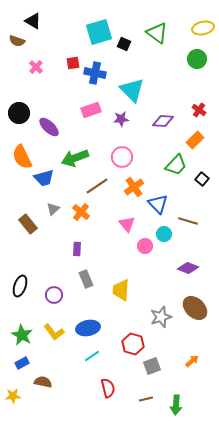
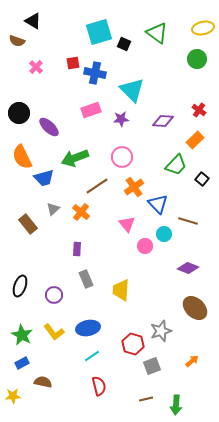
gray star at (161, 317): moved 14 px down
red semicircle at (108, 388): moved 9 px left, 2 px up
